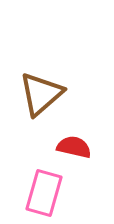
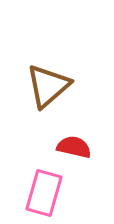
brown triangle: moved 7 px right, 8 px up
